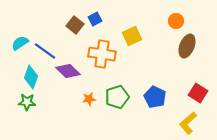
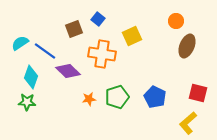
blue square: moved 3 px right; rotated 24 degrees counterclockwise
brown square: moved 1 px left, 4 px down; rotated 30 degrees clockwise
red square: rotated 18 degrees counterclockwise
